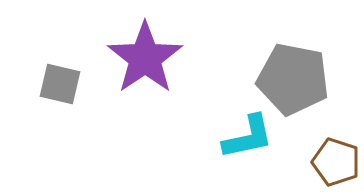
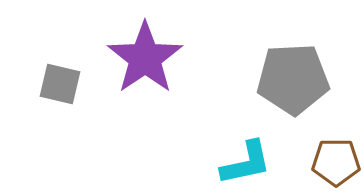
gray pentagon: rotated 14 degrees counterclockwise
cyan L-shape: moved 2 px left, 26 px down
brown pentagon: rotated 18 degrees counterclockwise
